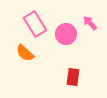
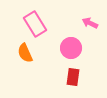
pink arrow: rotated 21 degrees counterclockwise
pink circle: moved 5 px right, 14 px down
orange semicircle: rotated 24 degrees clockwise
